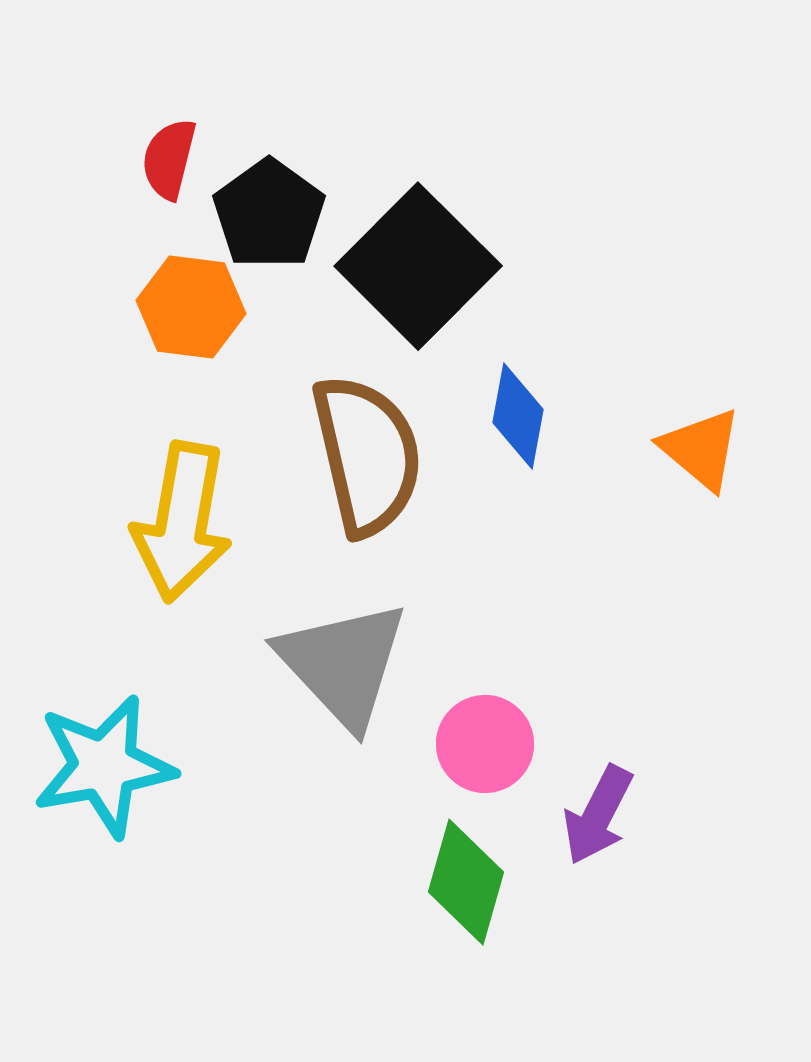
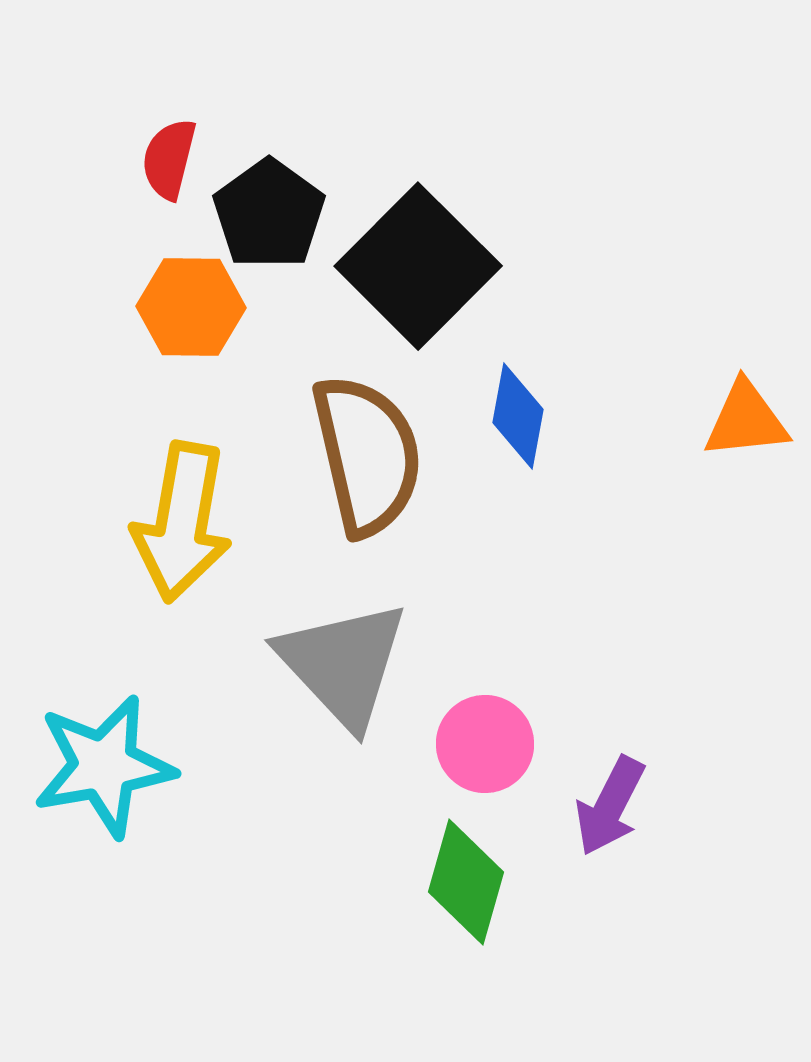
orange hexagon: rotated 6 degrees counterclockwise
orange triangle: moved 45 px right, 29 px up; rotated 46 degrees counterclockwise
purple arrow: moved 12 px right, 9 px up
